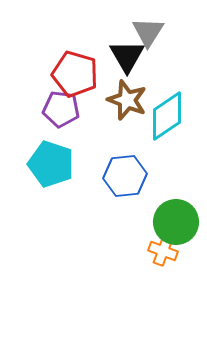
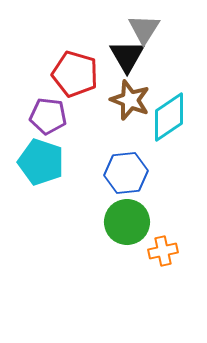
gray triangle: moved 4 px left, 3 px up
brown star: moved 3 px right
purple pentagon: moved 13 px left, 7 px down
cyan diamond: moved 2 px right, 1 px down
cyan pentagon: moved 10 px left, 2 px up
blue hexagon: moved 1 px right, 3 px up
green circle: moved 49 px left
orange cross: rotated 32 degrees counterclockwise
